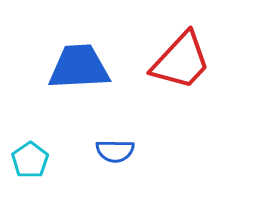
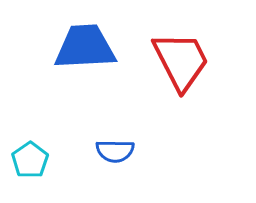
red trapezoid: rotated 70 degrees counterclockwise
blue trapezoid: moved 6 px right, 20 px up
